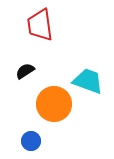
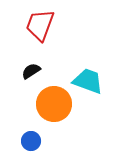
red trapezoid: rotated 28 degrees clockwise
black semicircle: moved 6 px right
